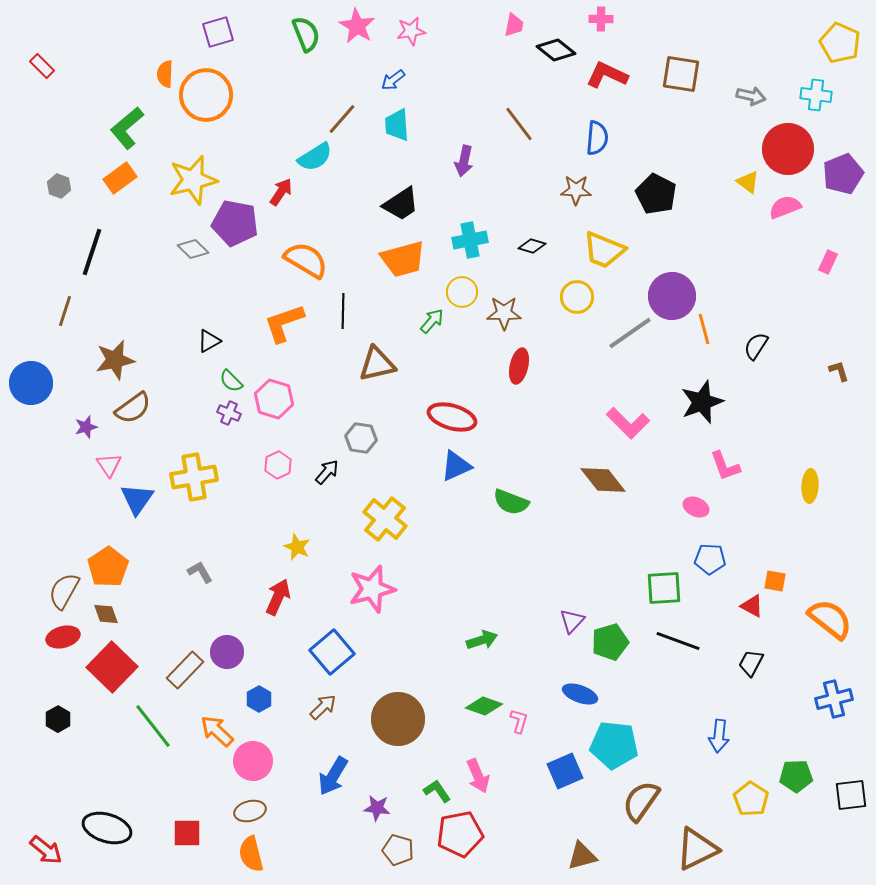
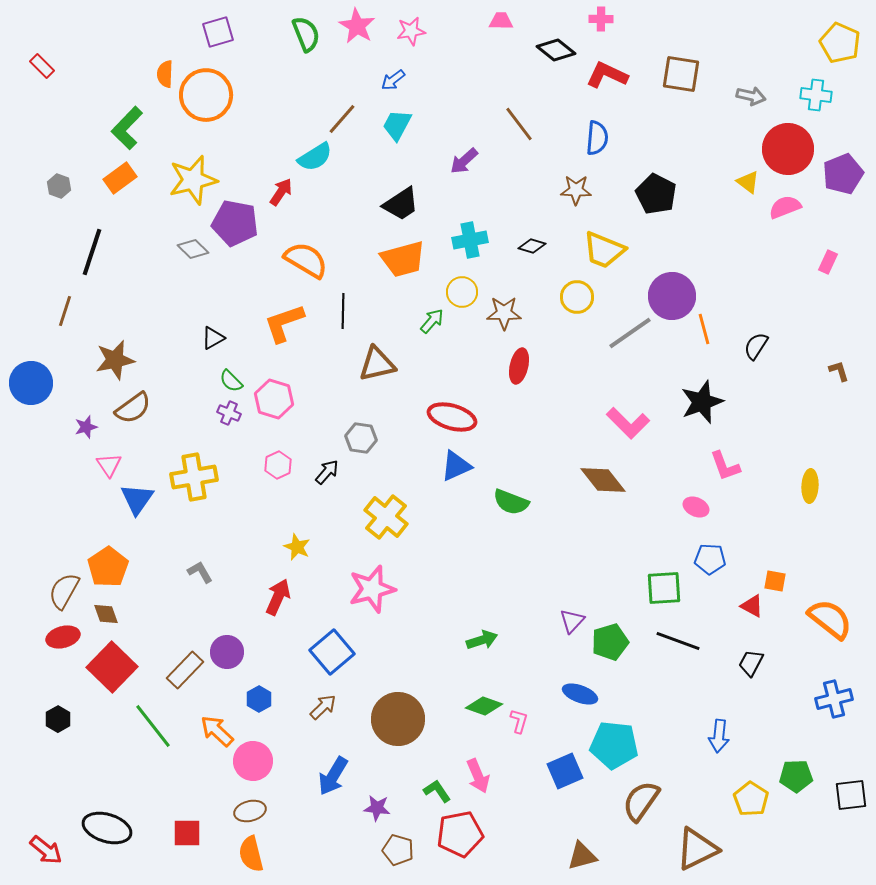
pink trapezoid at (514, 25): moved 13 px left, 4 px up; rotated 100 degrees counterclockwise
cyan trapezoid at (397, 125): rotated 32 degrees clockwise
green L-shape at (127, 128): rotated 6 degrees counterclockwise
purple arrow at (464, 161): rotated 36 degrees clockwise
black triangle at (209, 341): moved 4 px right, 3 px up
yellow cross at (385, 519): moved 1 px right, 2 px up
